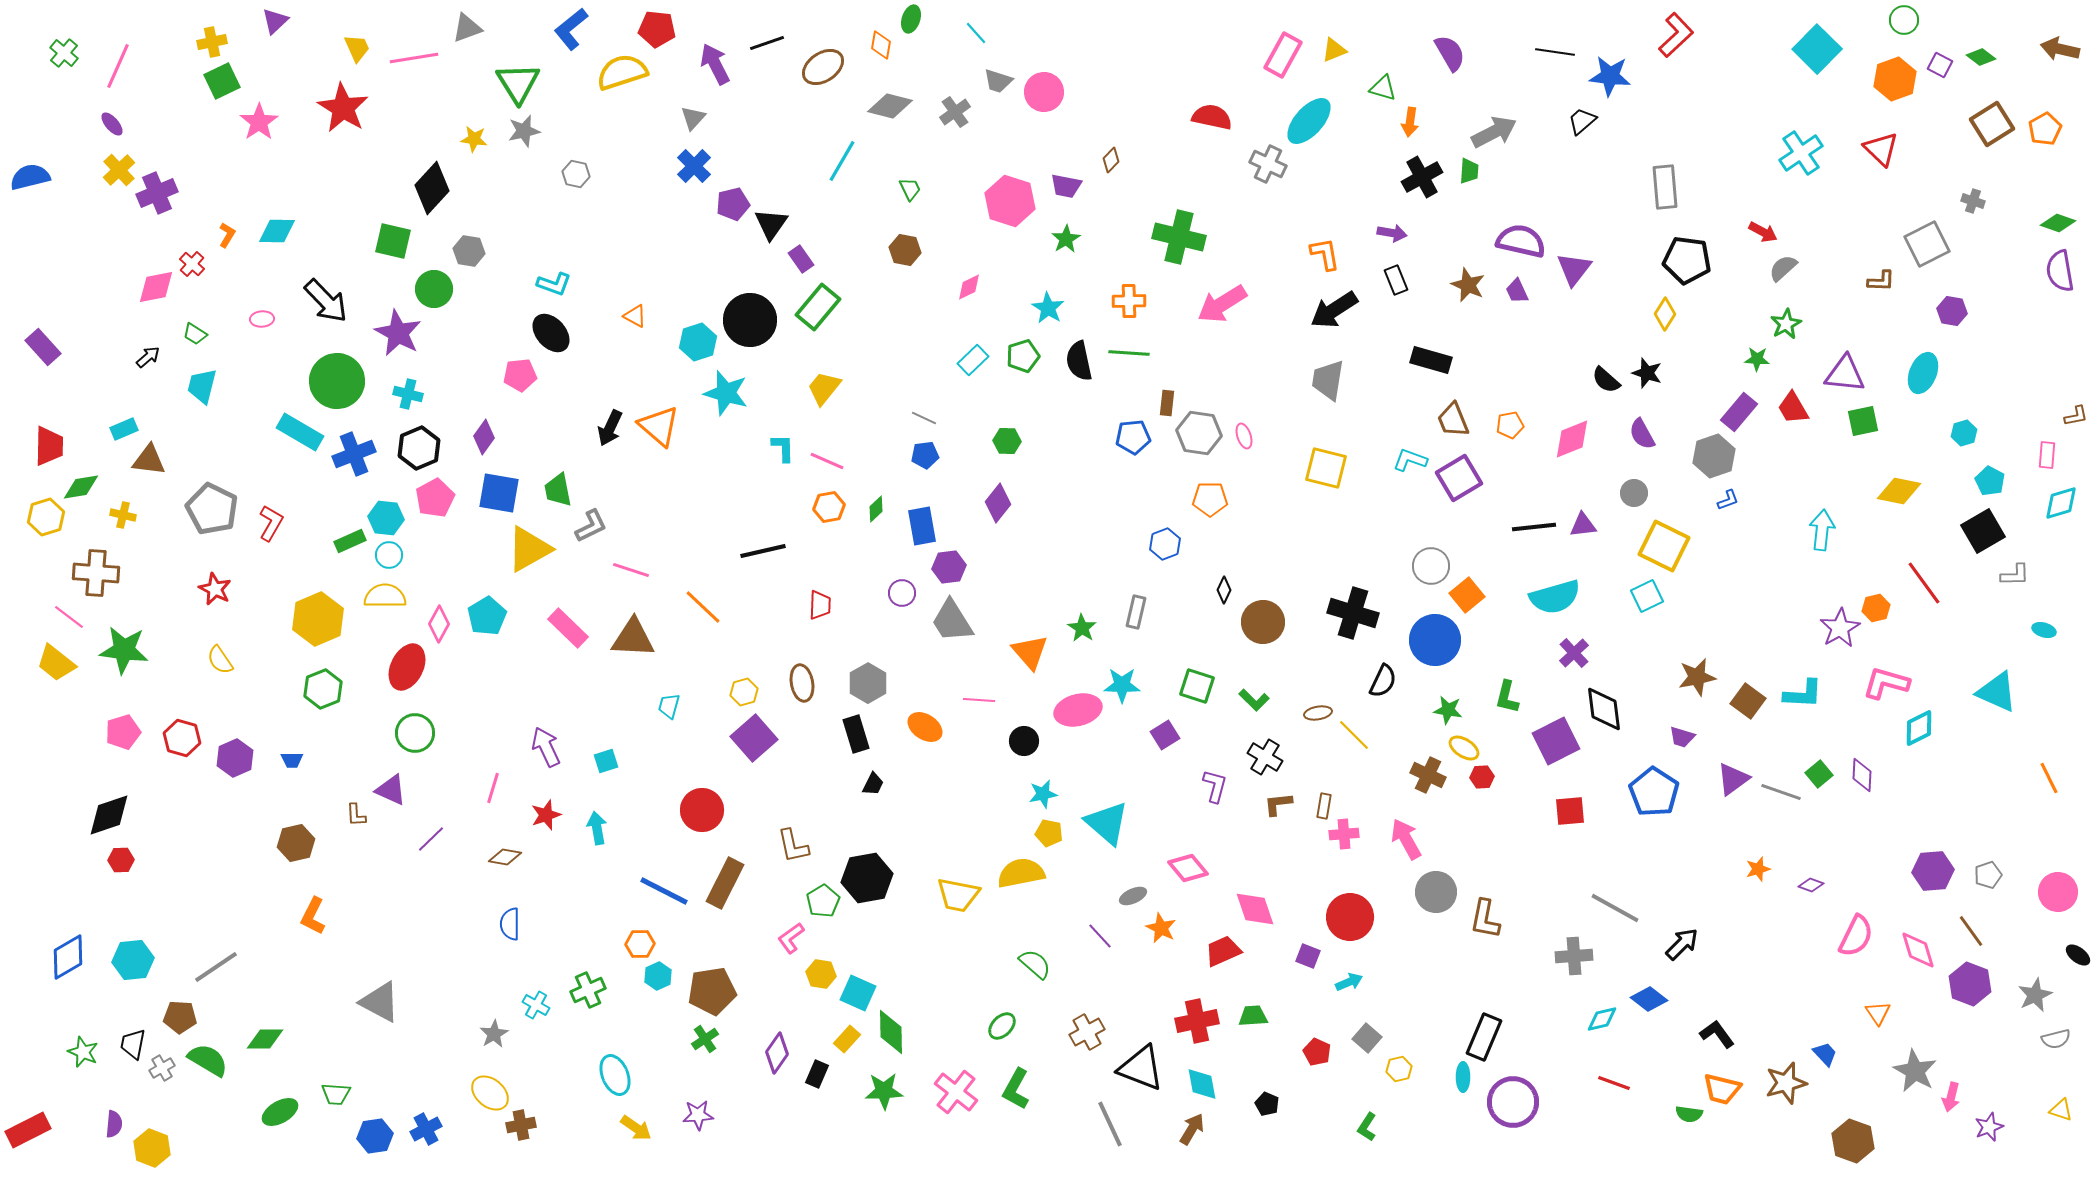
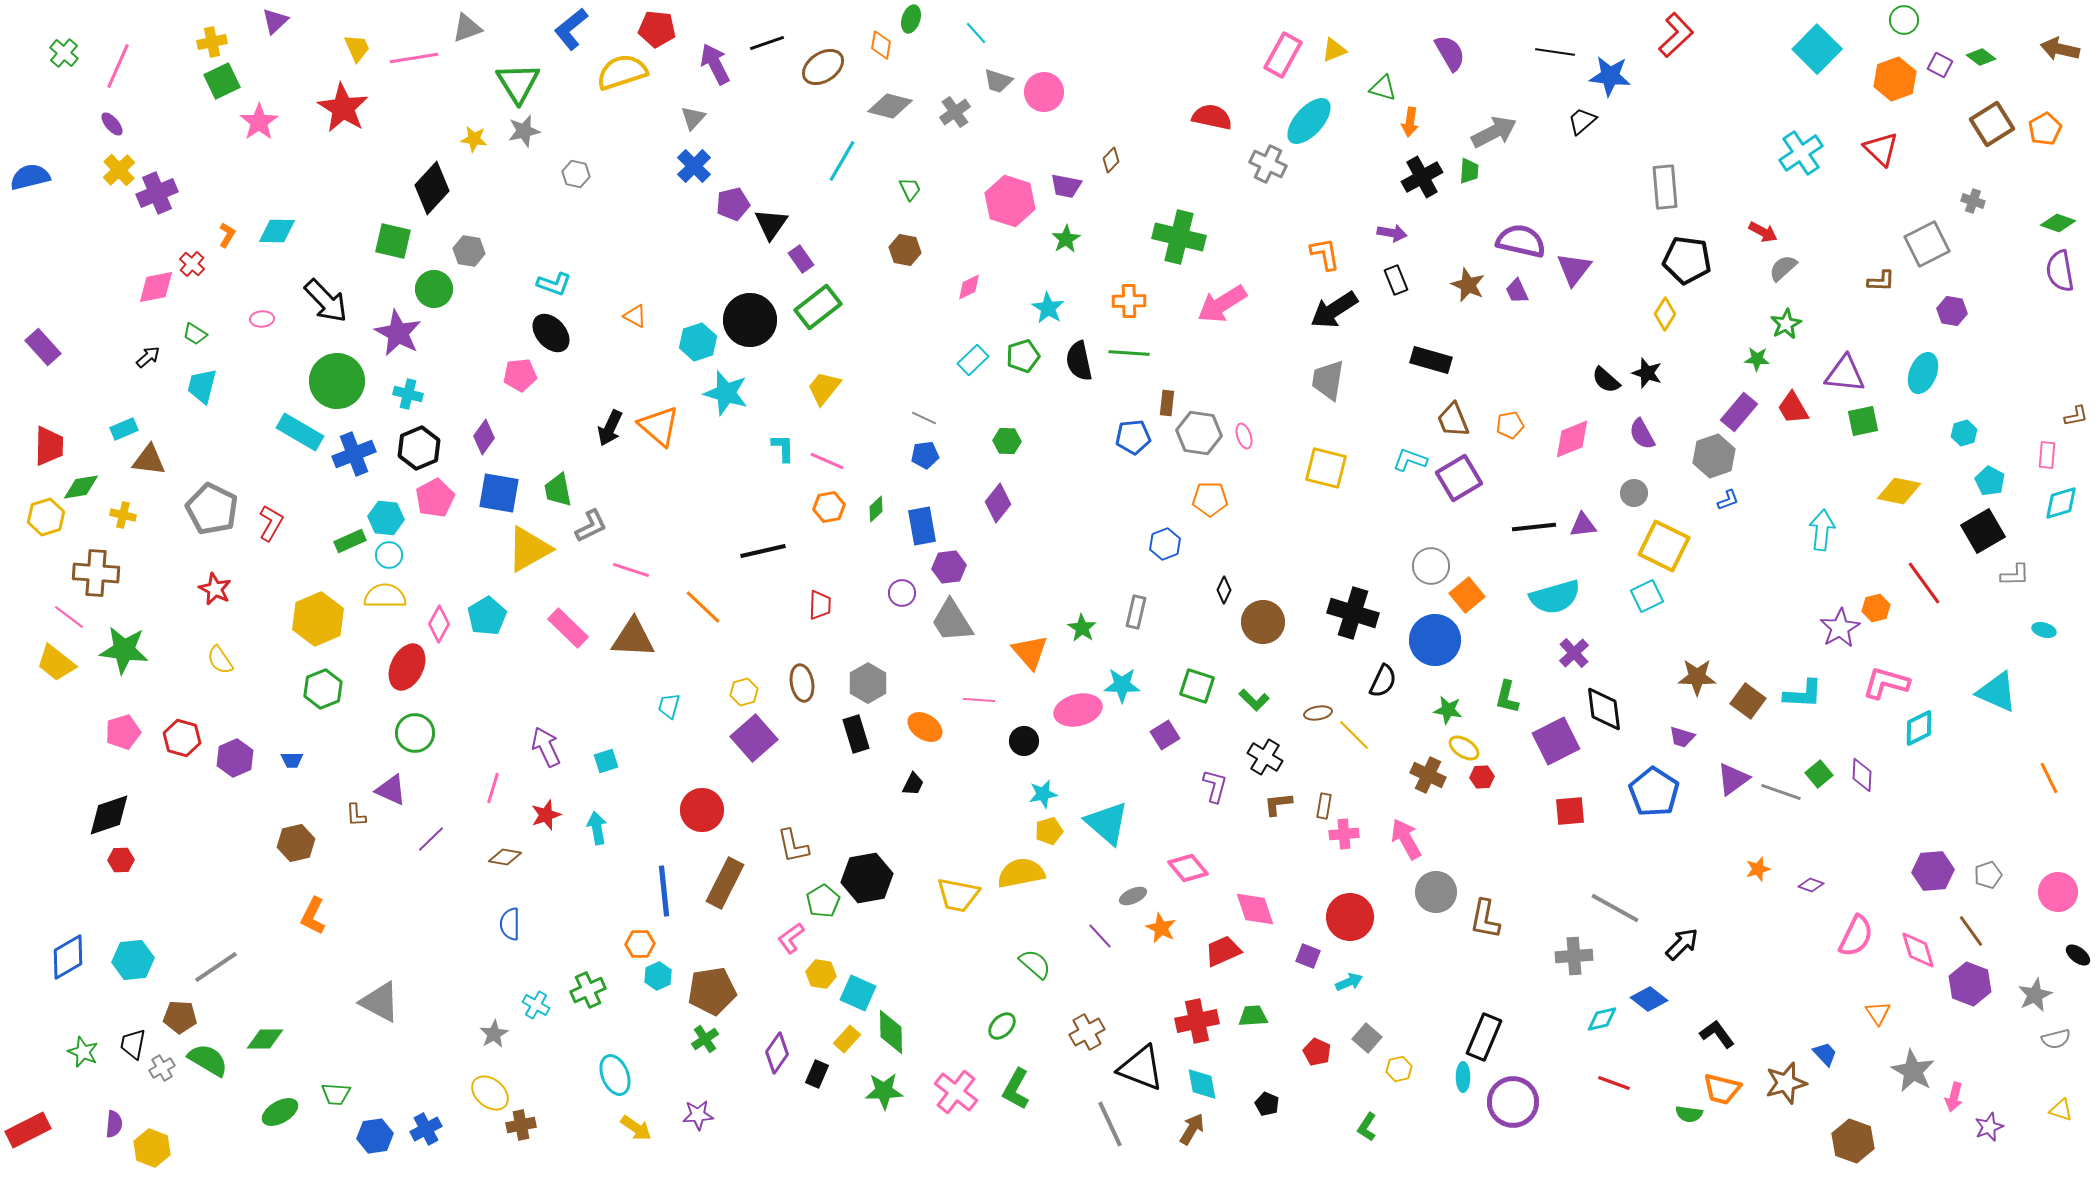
green rectangle at (818, 307): rotated 12 degrees clockwise
brown star at (1697, 677): rotated 12 degrees clockwise
black trapezoid at (873, 784): moved 40 px right
yellow pentagon at (1049, 833): moved 2 px up; rotated 28 degrees counterclockwise
blue line at (664, 891): rotated 57 degrees clockwise
gray star at (1915, 1071): moved 2 px left
pink arrow at (1951, 1097): moved 3 px right
